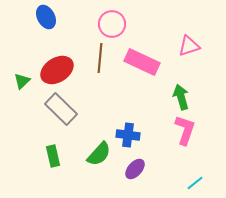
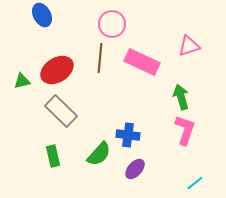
blue ellipse: moved 4 px left, 2 px up
green triangle: rotated 30 degrees clockwise
gray rectangle: moved 2 px down
